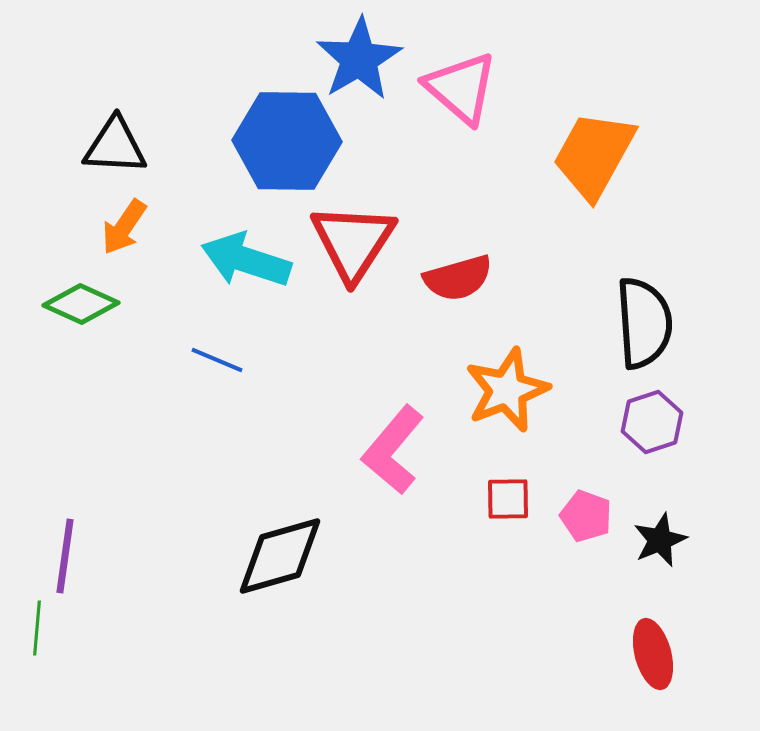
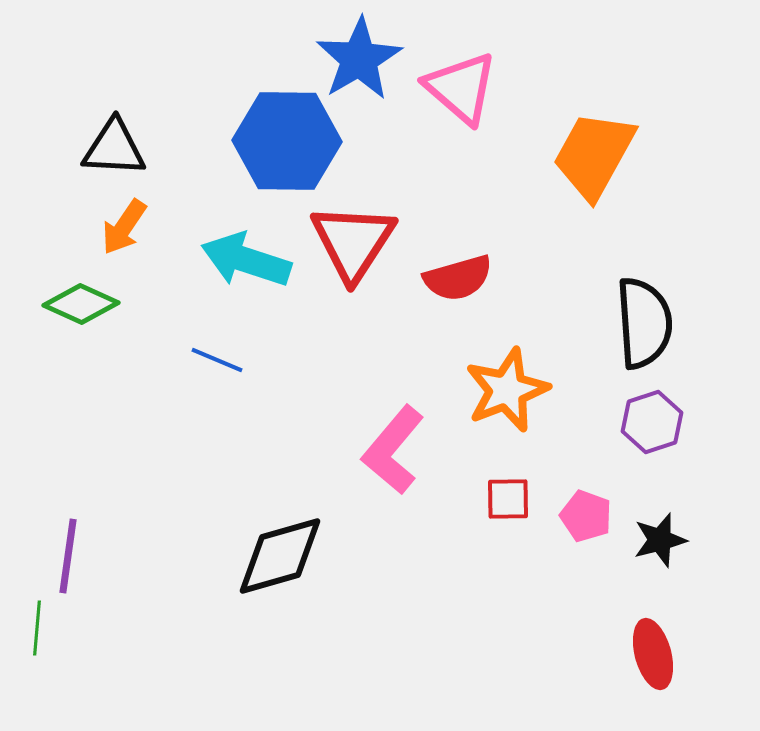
black triangle: moved 1 px left, 2 px down
black star: rotated 8 degrees clockwise
purple line: moved 3 px right
